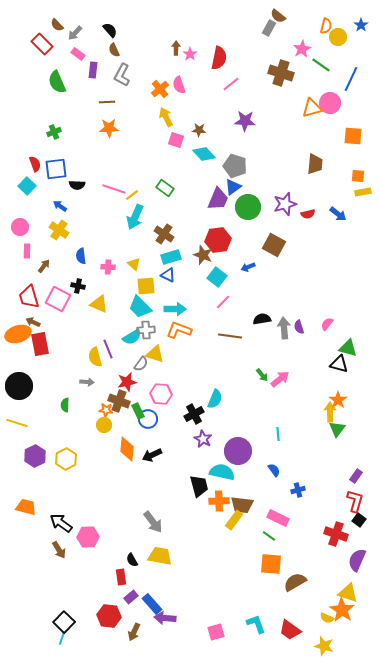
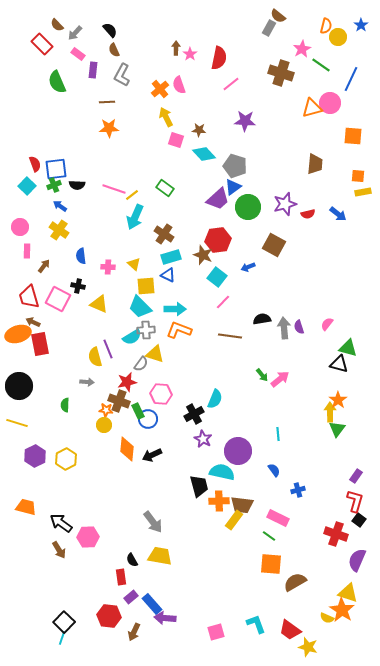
green cross at (54, 132): moved 53 px down
purple trapezoid at (218, 199): rotated 25 degrees clockwise
yellow star at (324, 646): moved 16 px left, 1 px down
